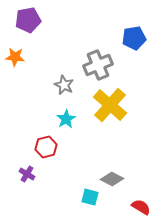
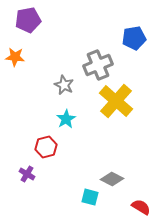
yellow cross: moved 6 px right, 4 px up
